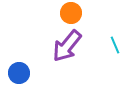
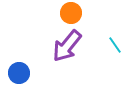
cyan line: rotated 12 degrees counterclockwise
